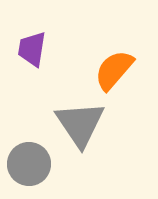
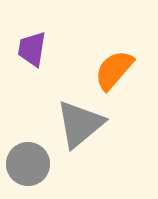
gray triangle: rotated 24 degrees clockwise
gray circle: moved 1 px left
